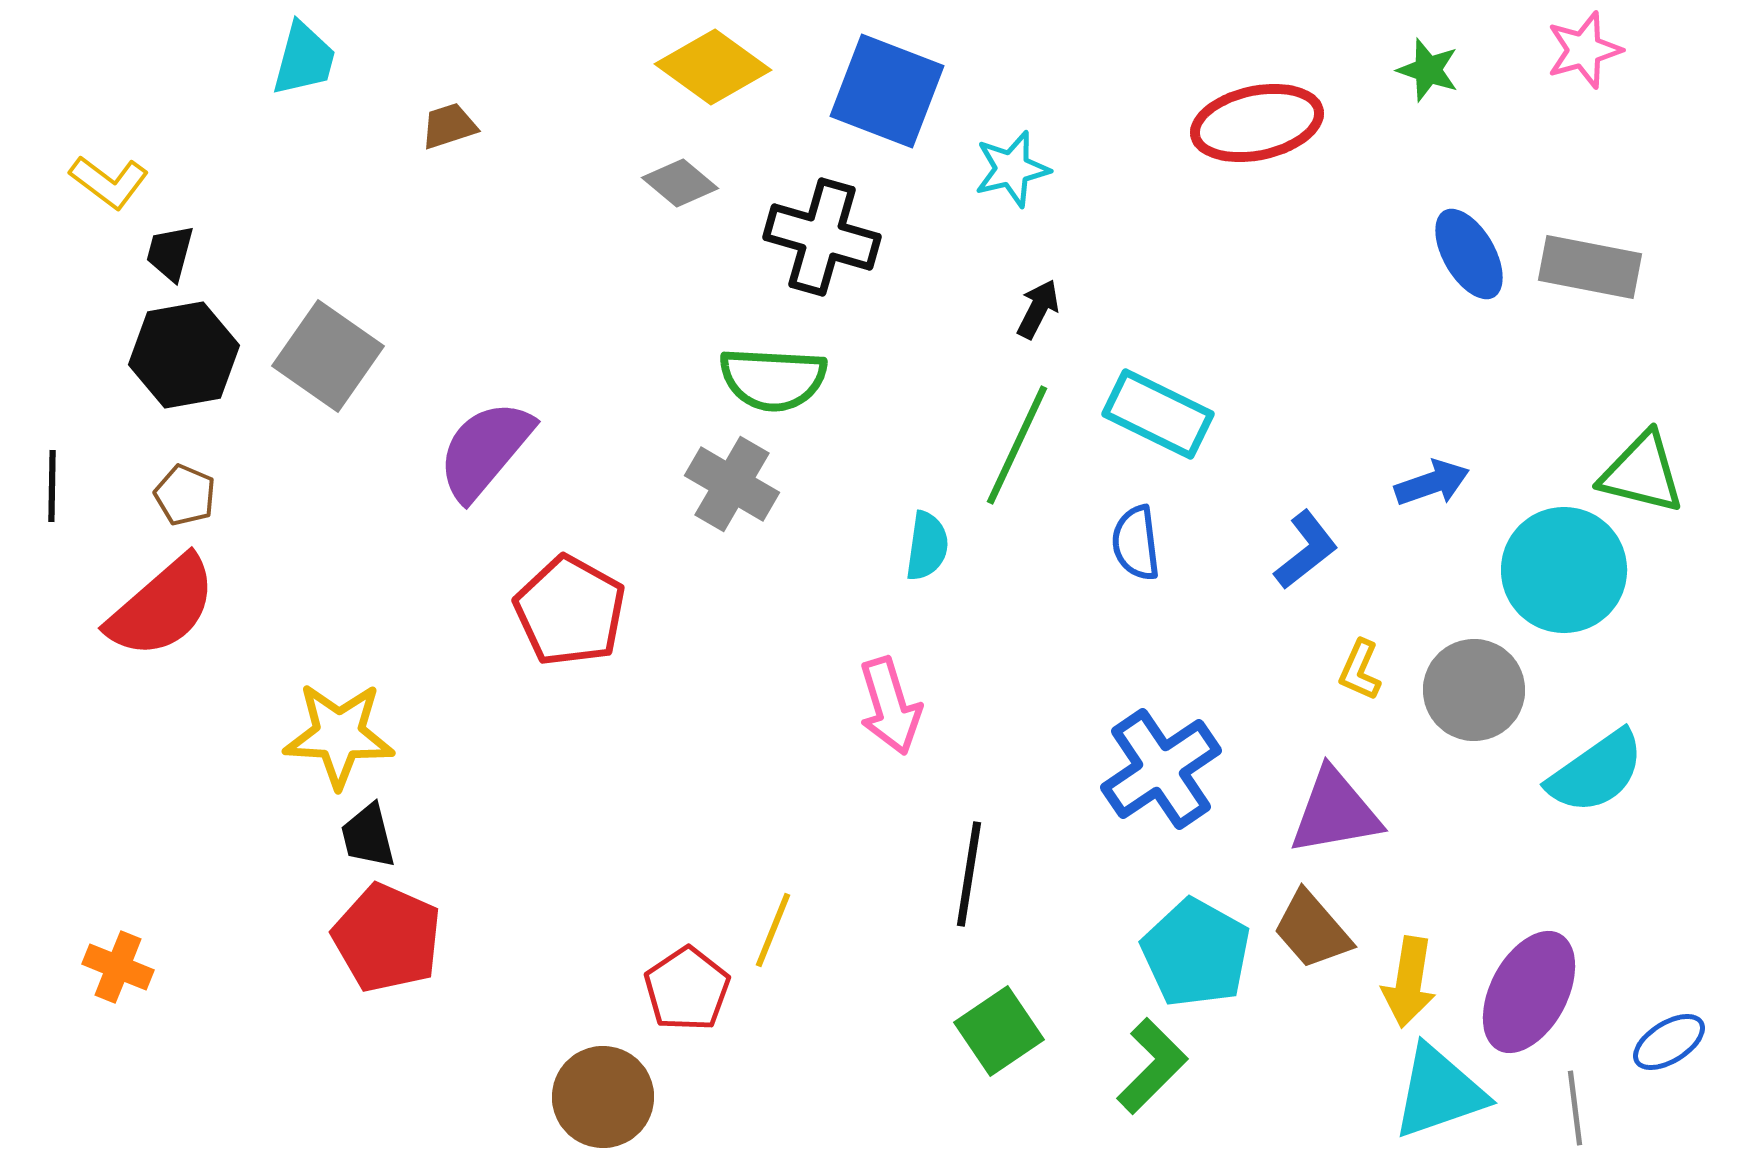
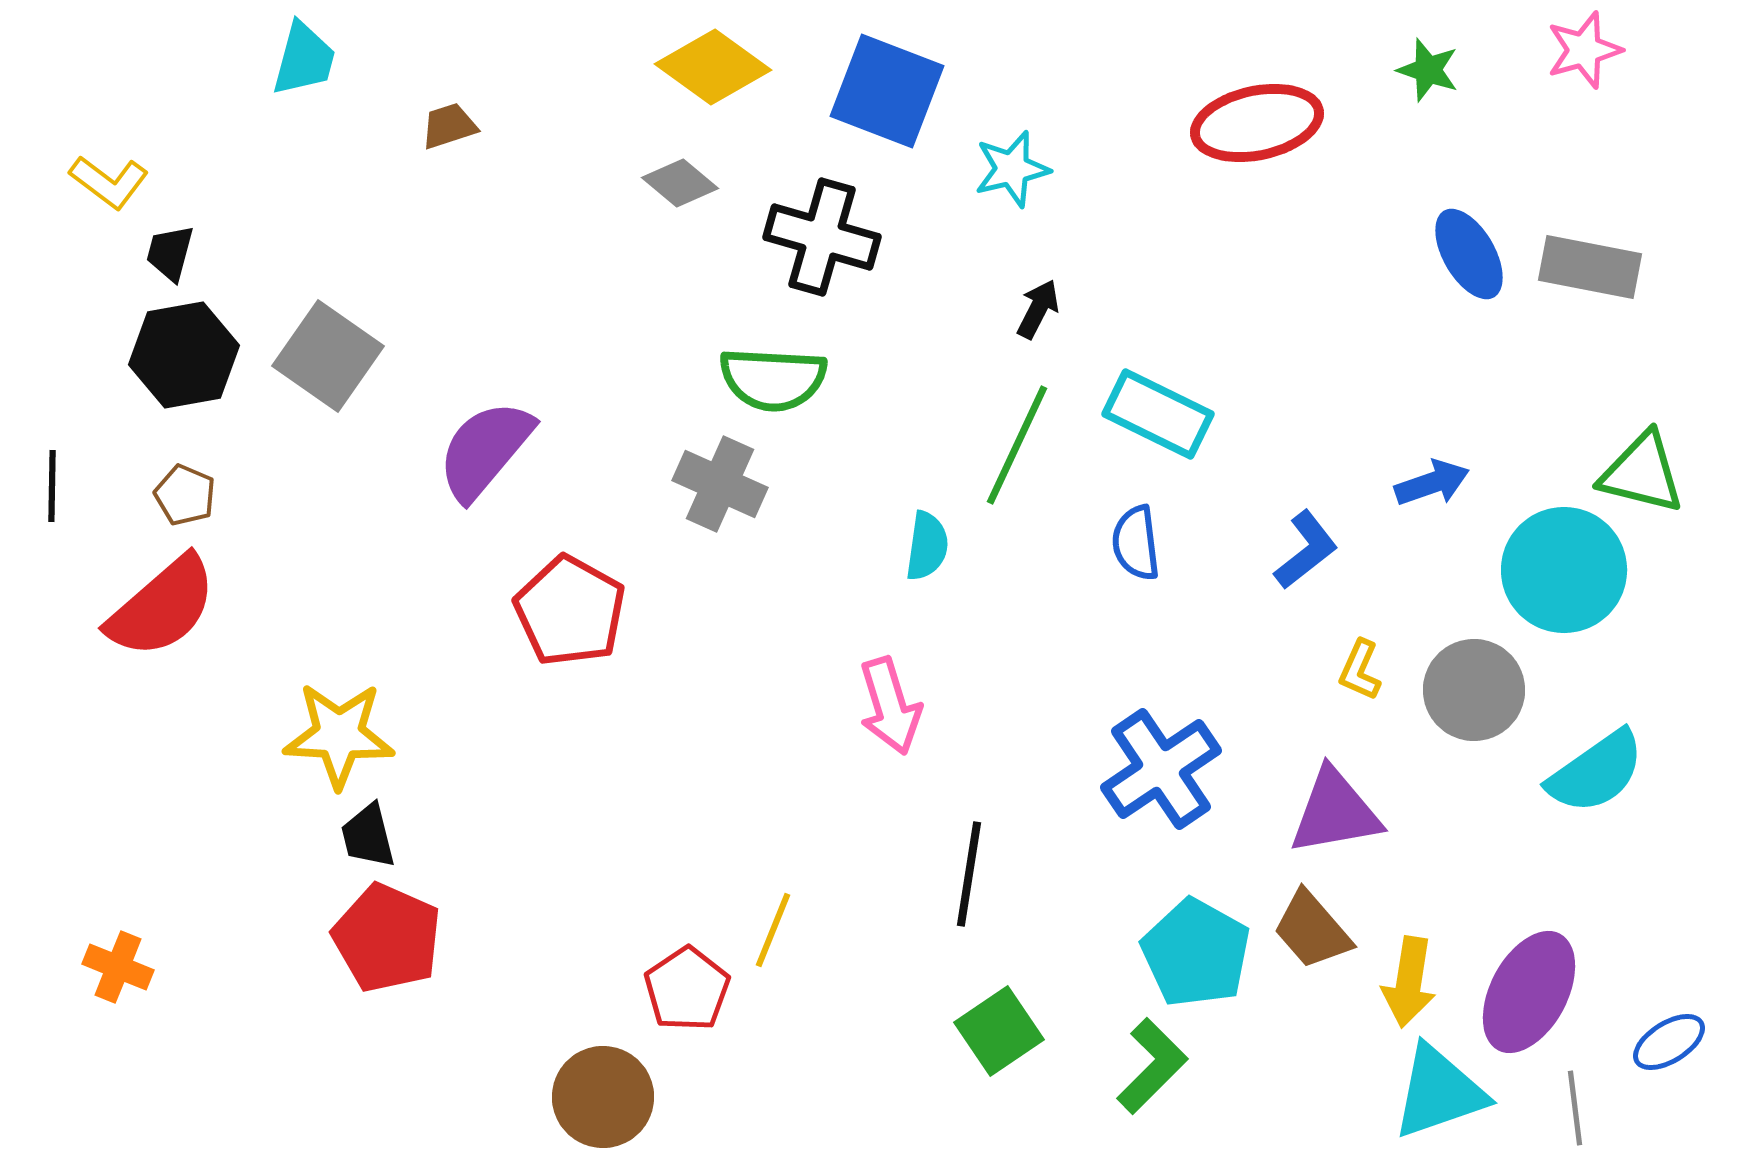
gray cross at (732, 484): moved 12 px left; rotated 6 degrees counterclockwise
